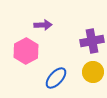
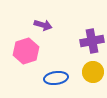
purple arrow: rotated 18 degrees clockwise
pink hexagon: rotated 10 degrees clockwise
blue ellipse: rotated 40 degrees clockwise
